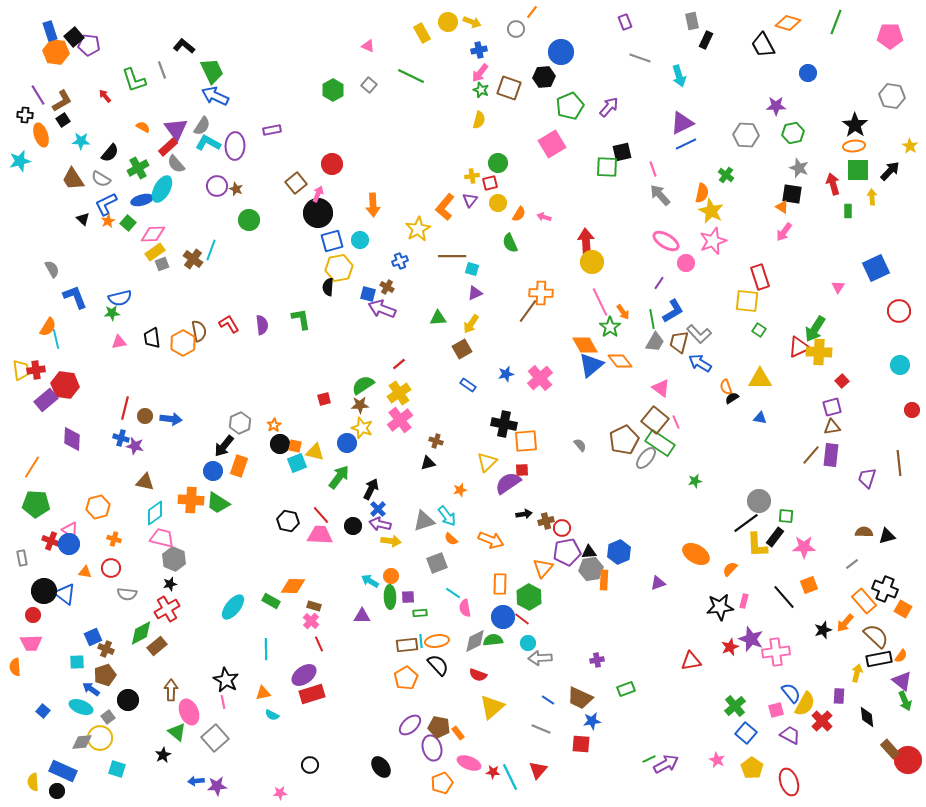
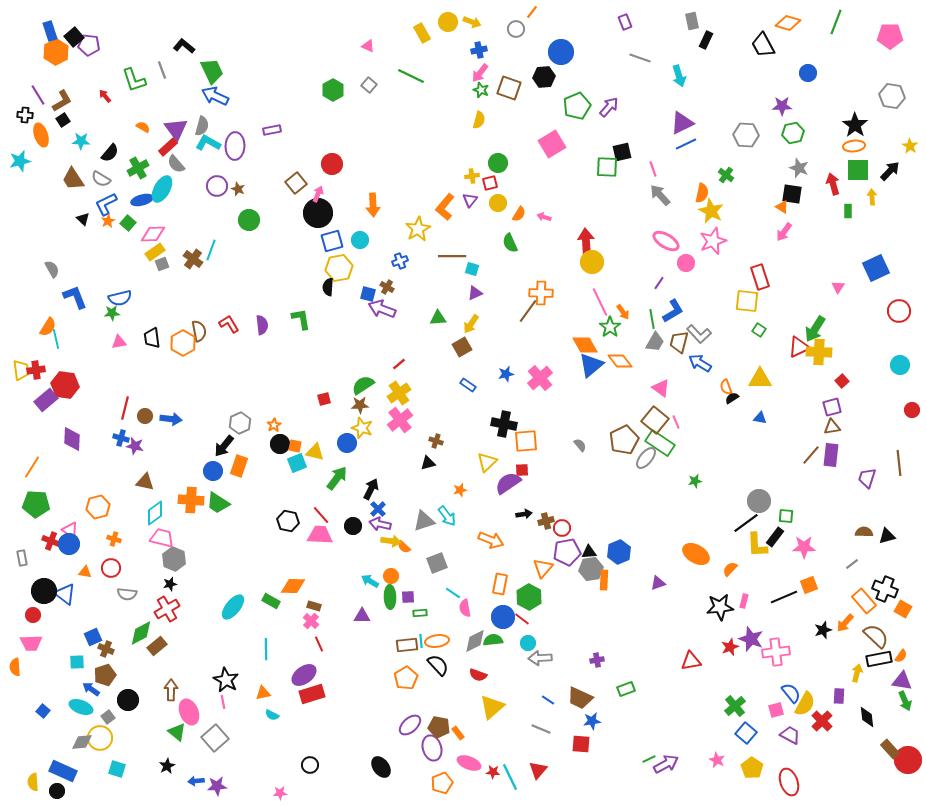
orange hexagon at (56, 52): rotated 25 degrees clockwise
green pentagon at (570, 106): moved 7 px right
purple star at (776, 106): moved 6 px right
gray semicircle at (202, 126): rotated 18 degrees counterclockwise
brown star at (236, 189): moved 2 px right
brown square at (462, 349): moved 2 px up
green arrow at (339, 477): moved 2 px left, 1 px down
orange semicircle at (451, 539): moved 47 px left, 8 px down
orange rectangle at (500, 584): rotated 10 degrees clockwise
black line at (784, 597): rotated 72 degrees counterclockwise
purple triangle at (902, 681): rotated 30 degrees counterclockwise
black star at (163, 755): moved 4 px right, 11 px down
